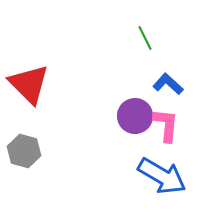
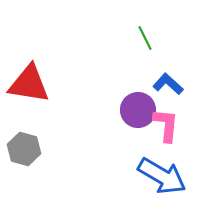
red triangle: rotated 36 degrees counterclockwise
purple circle: moved 3 px right, 6 px up
gray hexagon: moved 2 px up
